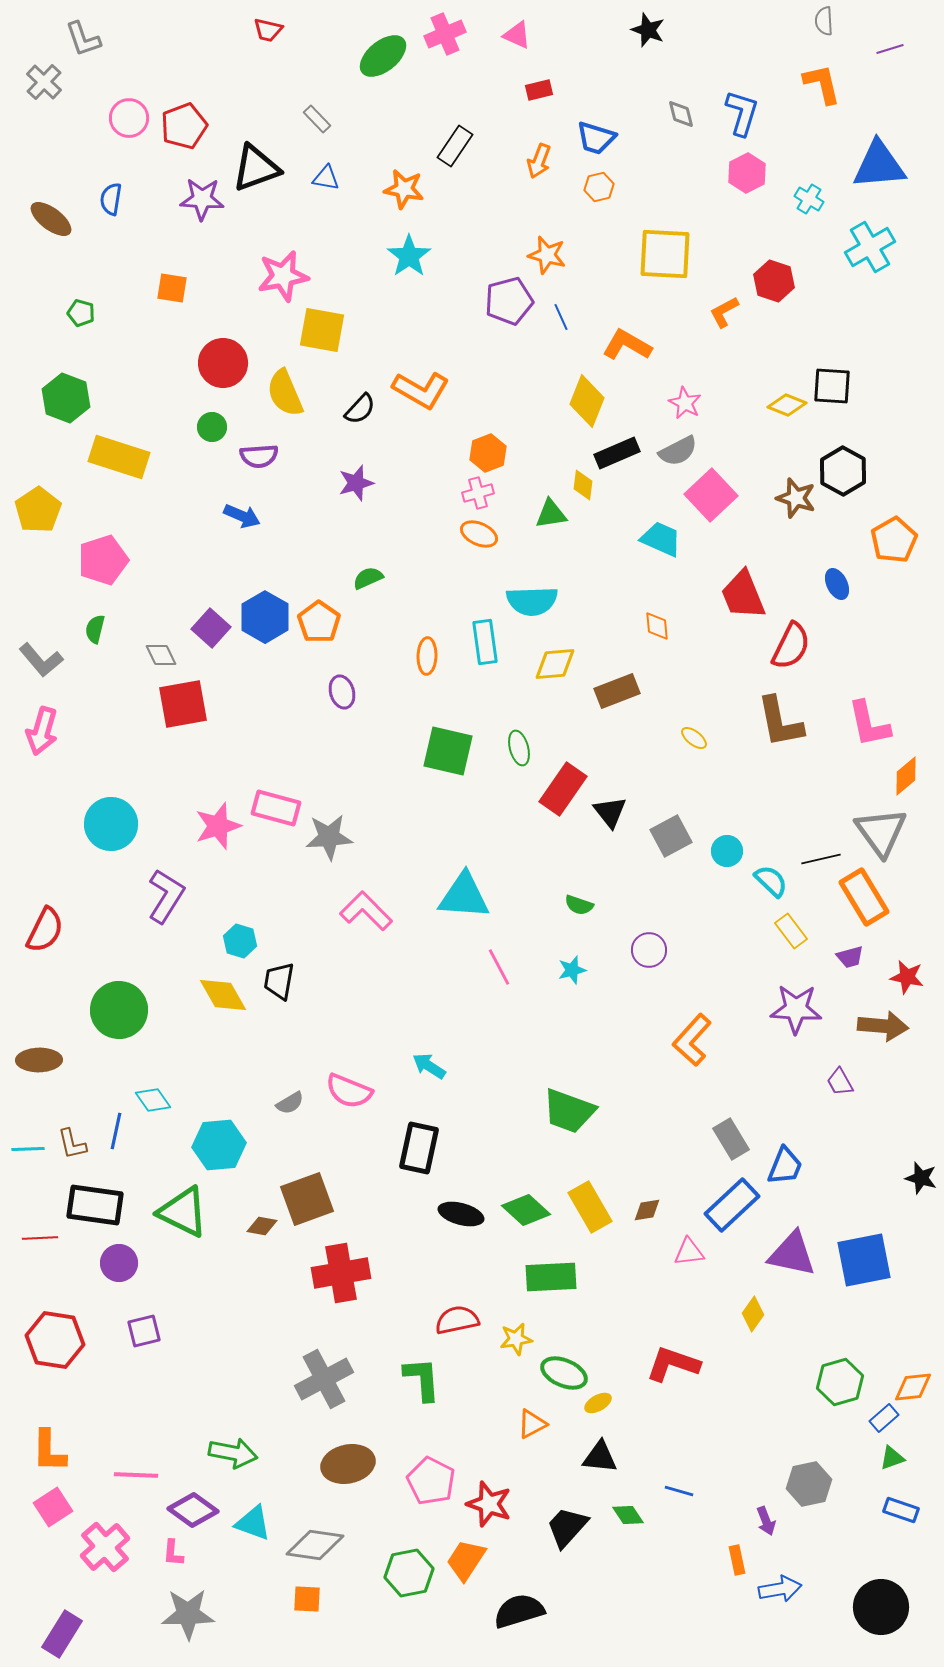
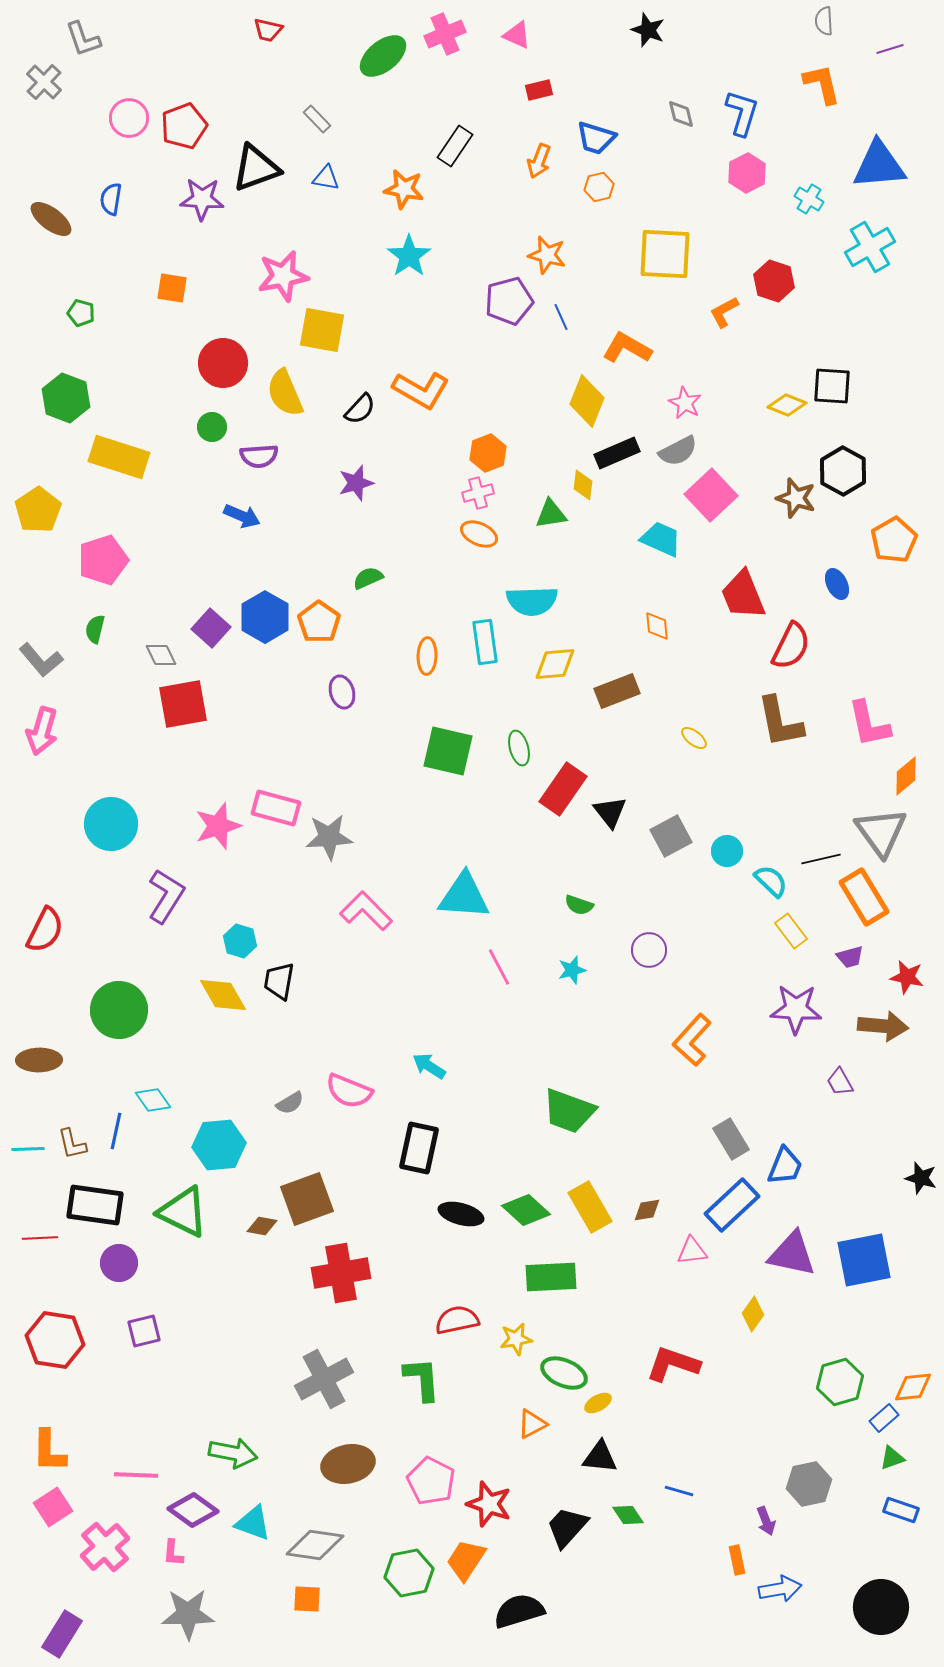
orange L-shape at (627, 345): moved 3 px down
pink triangle at (689, 1252): moved 3 px right, 1 px up
